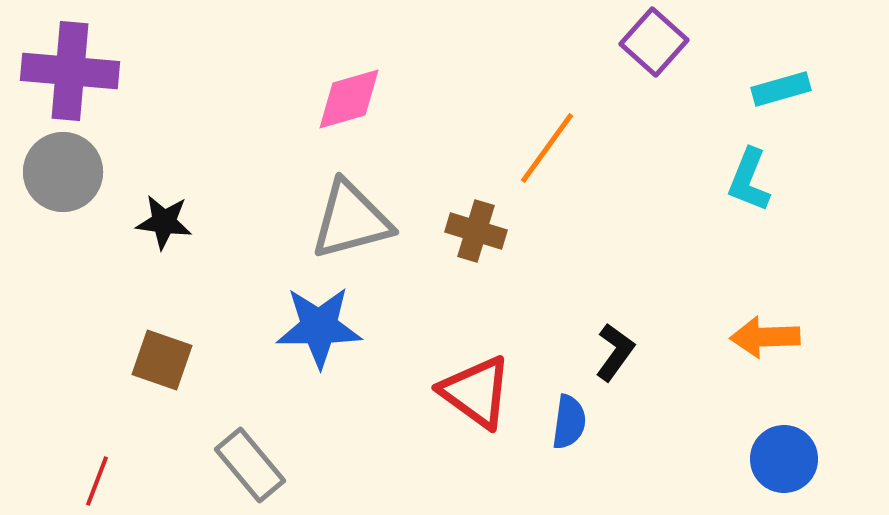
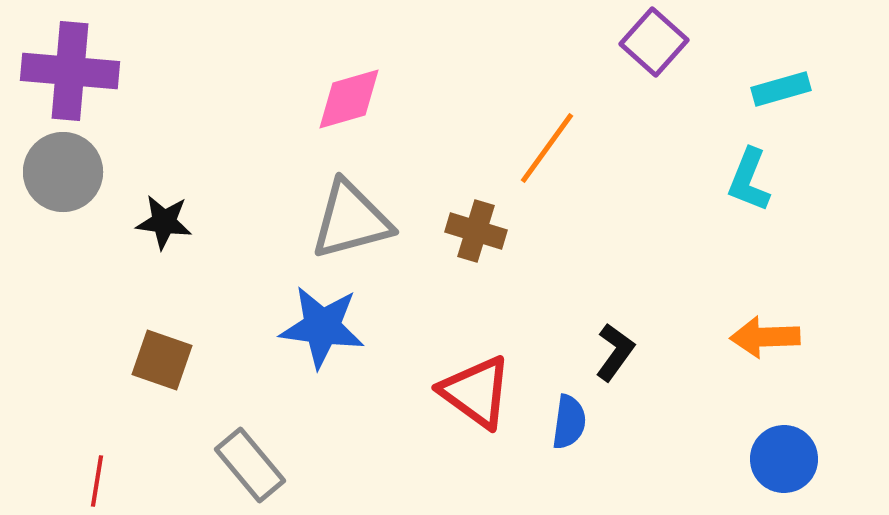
blue star: moved 3 px right; rotated 8 degrees clockwise
red line: rotated 12 degrees counterclockwise
